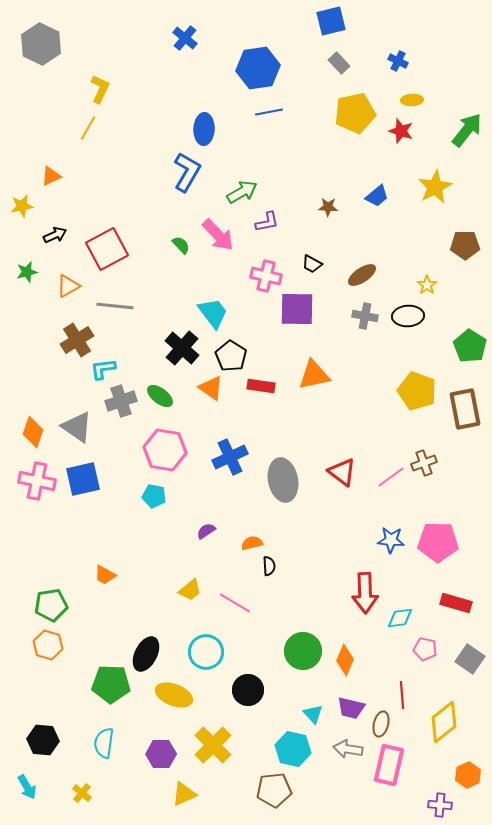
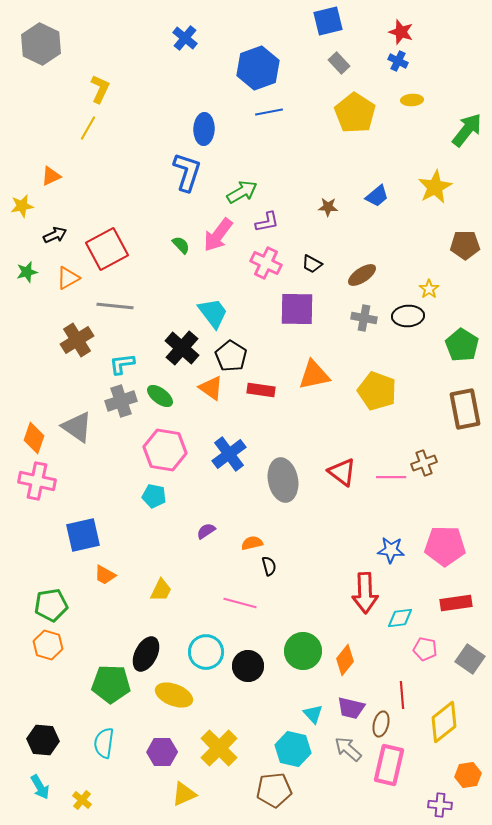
blue square at (331, 21): moved 3 px left
blue hexagon at (258, 68): rotated 12 degrees counterclockwise
yellow pentagon at (355, 113): rotated 27 degrees counterclockwise
red star at (401, 131): moved 99 px up
blue L-shape at (187, 172): rotated 12 degrees counterclockwise
pink arrow at (218, 235): rotated 81 degrees clockwise
pink cross at (266, 276): moved 13 px up; rotated 12 degrees clockwise
yellow star at (427, 285): moved 2 px right, 4 px down
orange triangle at (68, 286): moved 8 px up
gray cross at (365, 316): moved 1 px left, 2 px down
green pentagon at (470, 346): moved 8 px left, 1 px up
cyan L-shape at (103, 369): moved 19 px right, 5 px up
red rectangle at (261, 386): moved 4 px down
yellow pentagon at (417, 391): moved 40 px left
orange diamond at (33, 432): moved 1 px right, 6 px down
blue cross at (230, 457): moved 1 px left, 3 px up; rotated 12 degrees counterclockwise
pink line at (391, 477): rotated 36 degrees clockwise
blue square at (83, 479): moved 56 px down
blue star at (391, 540): moved 10 px down
pink pentagon at (438, 542): moved 7 px right, 4 px down
black semicircle at (269, 566): rotated 12 degrees counterclockwise
yellow trapezoid at (190, 590): moved 29 px left; rotated 25 degrees counterclockwise
pink line at (235, 603): moved 5 px right; rotated 16 degrees counterclockwise
red rectangle at (456, 603): rotated 24 degrees counterclockwise
orange diamond at (345, 660): rotated 16 degrees clockwise
black circle at (248, 690): moved 24 px up
yellow cross at (213, 745): moved 6 px right, 3 px down
gray arrow at (348, 749): rotated 32 degrees clockwise
purple hexagon at (161, 754): moved 1 px right, 2 px up
orange hexagon at (468, 775): rotated 15 degrees clockwise
cyan arrow at (27, 787): moved 13 px right
yellow cross at (82, 793): moved 7 px down
